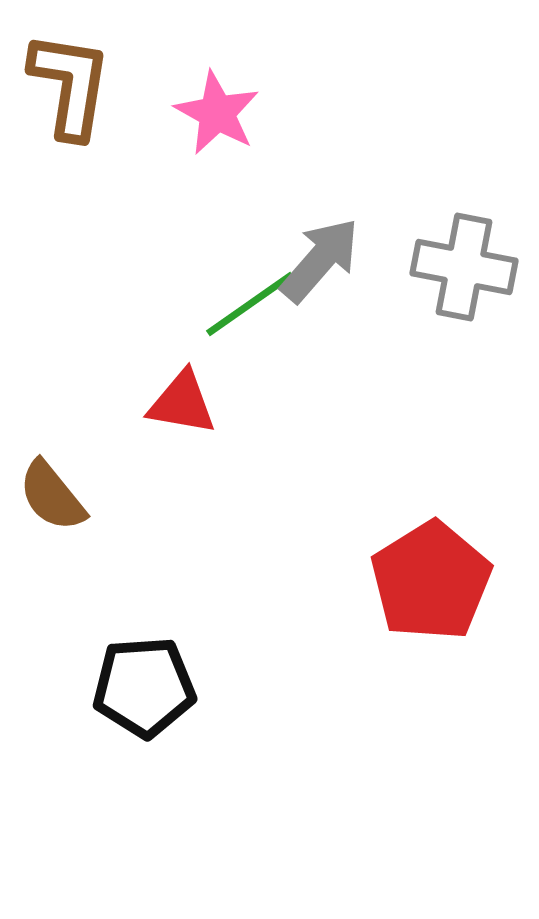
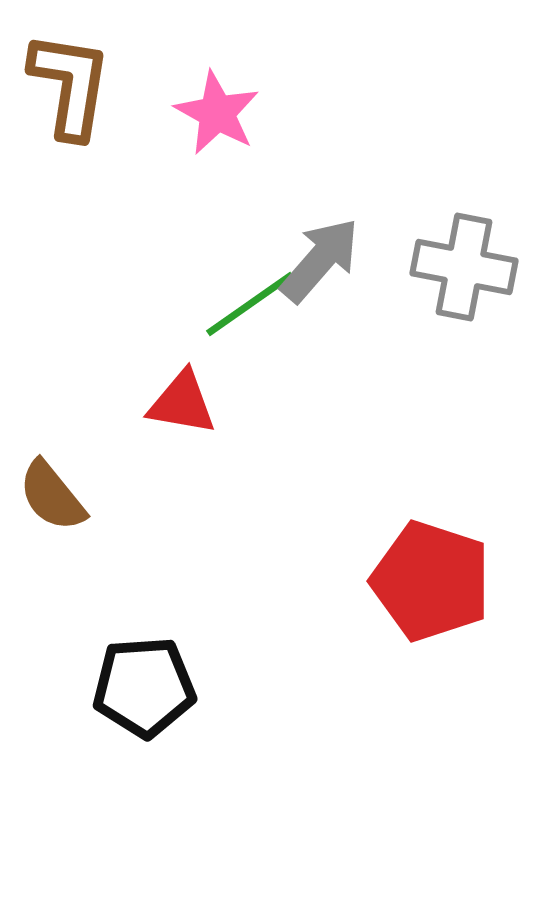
red pentagon: rotated 22 degrees counterclockwise
